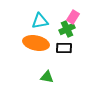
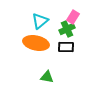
cyan triangle: rotated 30 degrees counterclockwise
black rectangle: moved 2 px right, 1 px up
